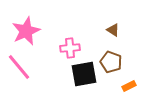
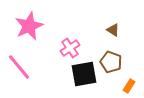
pink star: moved 3 px right, 5 px up
pink cross: rotated 30 degrees counterclockwise
orange rectangle: rotated 32 degrees counterclockwise
